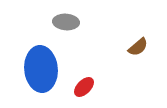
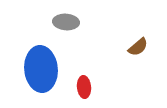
red ellipse: rotated 50 degrees counterclockwise
